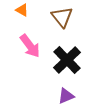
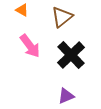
brown triangle: rotated 30 degrees clockwise
black cross: moved 4 px right, 5 px up
